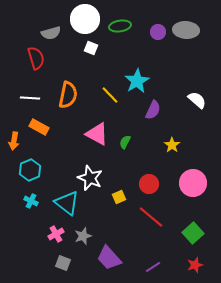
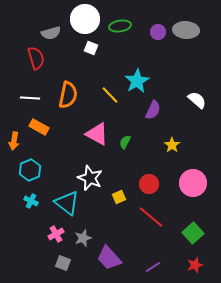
gray star: moved 2 px down
